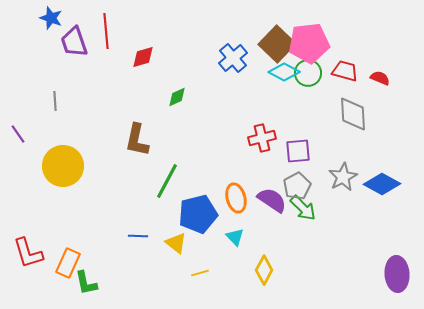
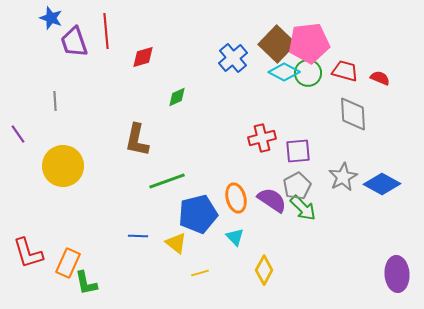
green line: rotated 42 degrees clockwise
